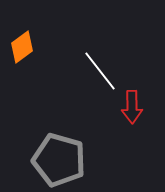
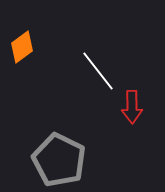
white line: moved 2 px left
gray pentagon: rotated 10 degrees clockwise
